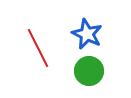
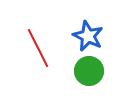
blue star: moved 1 px right, 2 px down
